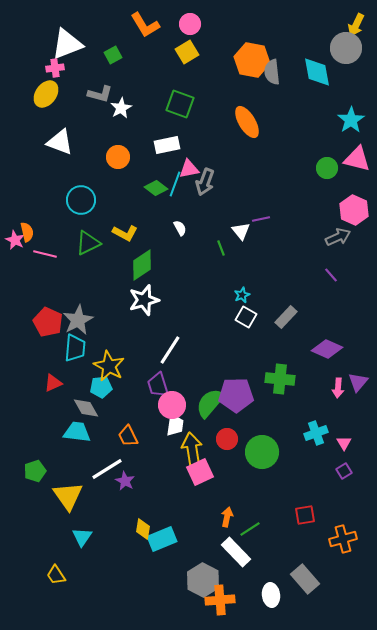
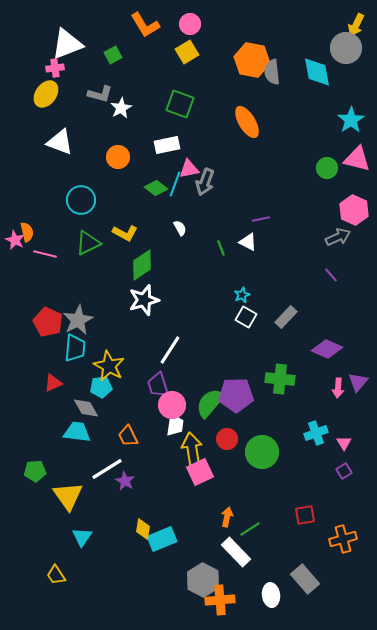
white triangle at (241, 231): moved 7 px right, 11 px down; rotated 24 degrees counterclockwise
green pentagon at (35, 471): rotated 15 degrees clockwise
